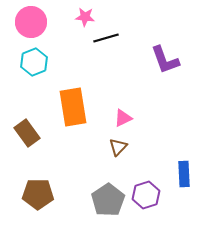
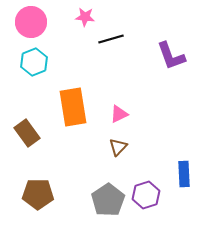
black line: moved 5 px right, 1 px down
purple L-shape: moved 6 px right, 4 px up
pink triangle: moved 4 px left, 4 px up
